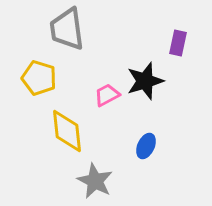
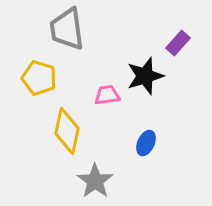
purple rectangle: rotated 30 degrees clockwise
black star: moved 5 px up
pink trapezoid: rotated 20 degrees clockwise
yellow diamond: rotated 18 degrees clockwise
blue ellipse: moved 3 px up
gray star: rotated 9 degrees clockwise
